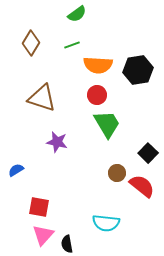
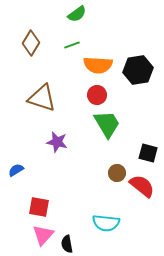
black square: rotated 30 degrees counterclockwise
